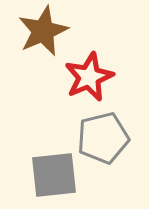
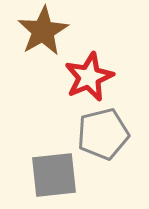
brown star: rotated 6 degrees counterclockwise
gray pentagon: moved 4 px up
